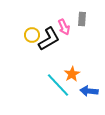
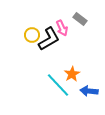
gray rectangle: moved 2 px left; rotated 56 degrees counterclockwise
pink arrow: moved 2 px left, 1 px down
